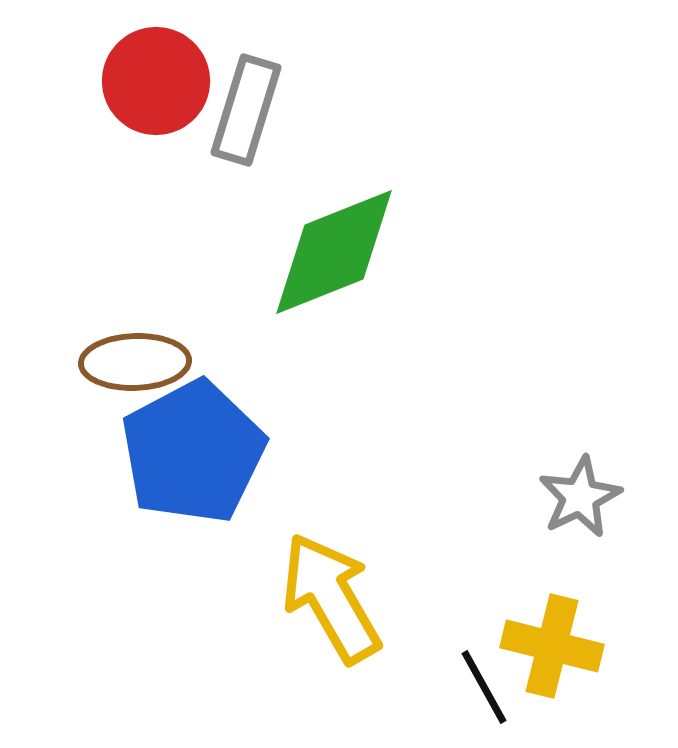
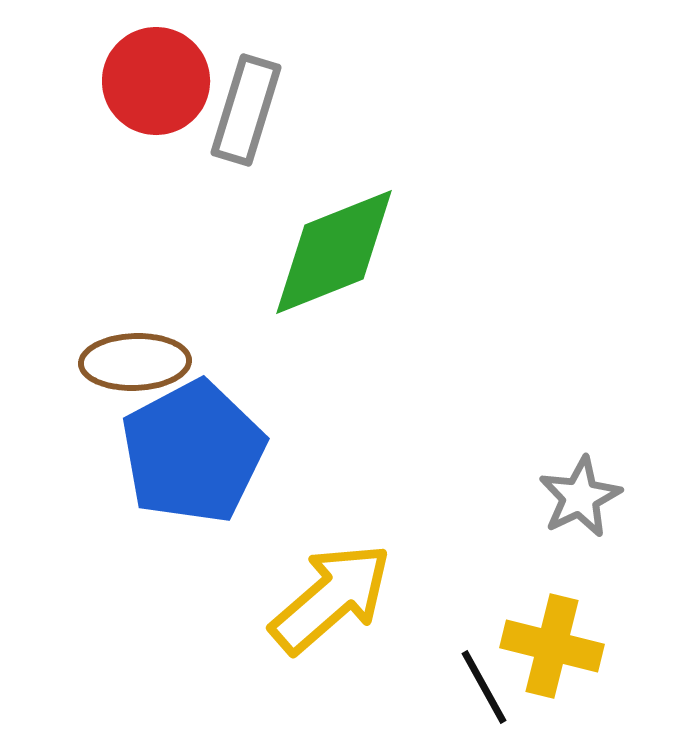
yellow arrow: rotated 79 degrees clockwise
